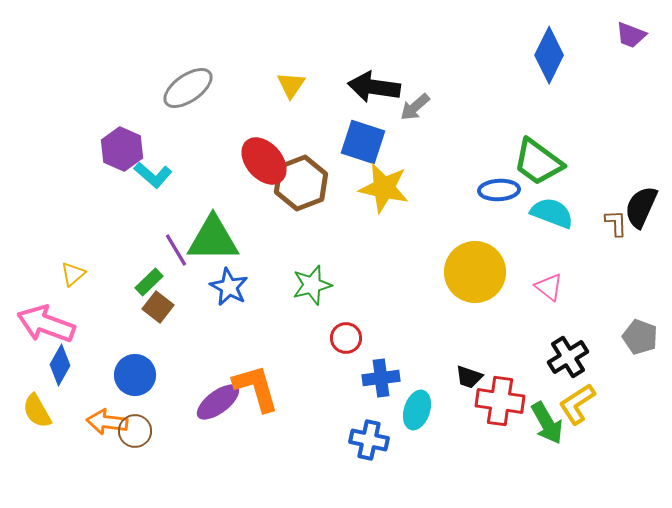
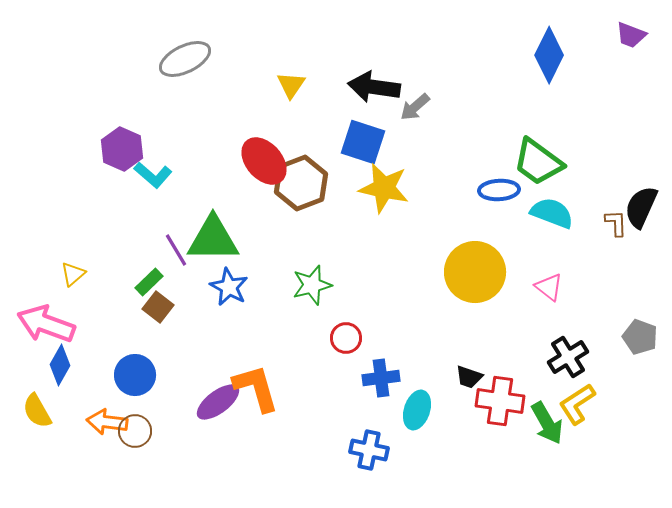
gray ellipse at (188, 88): moved 3 px left, 29 px up; rotated 9 degrees clockwise
blue cross at (369, 440): moved 10 px down
